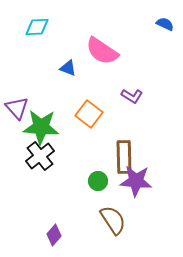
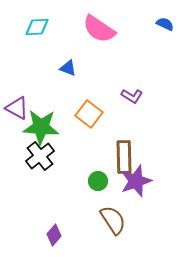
pink semicircle: moved 3 px left, 22 px up
purple triangle: rotated 20 degrees counterclockwise
purple star: rotated 24 degrees counterclockwise
